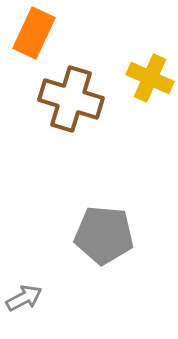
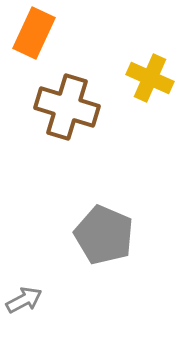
brown cross: moved 4 px left, 8 px down
gray pentagon: rotated 18 degrees clockwise
gray arrow: moved 2 px down
